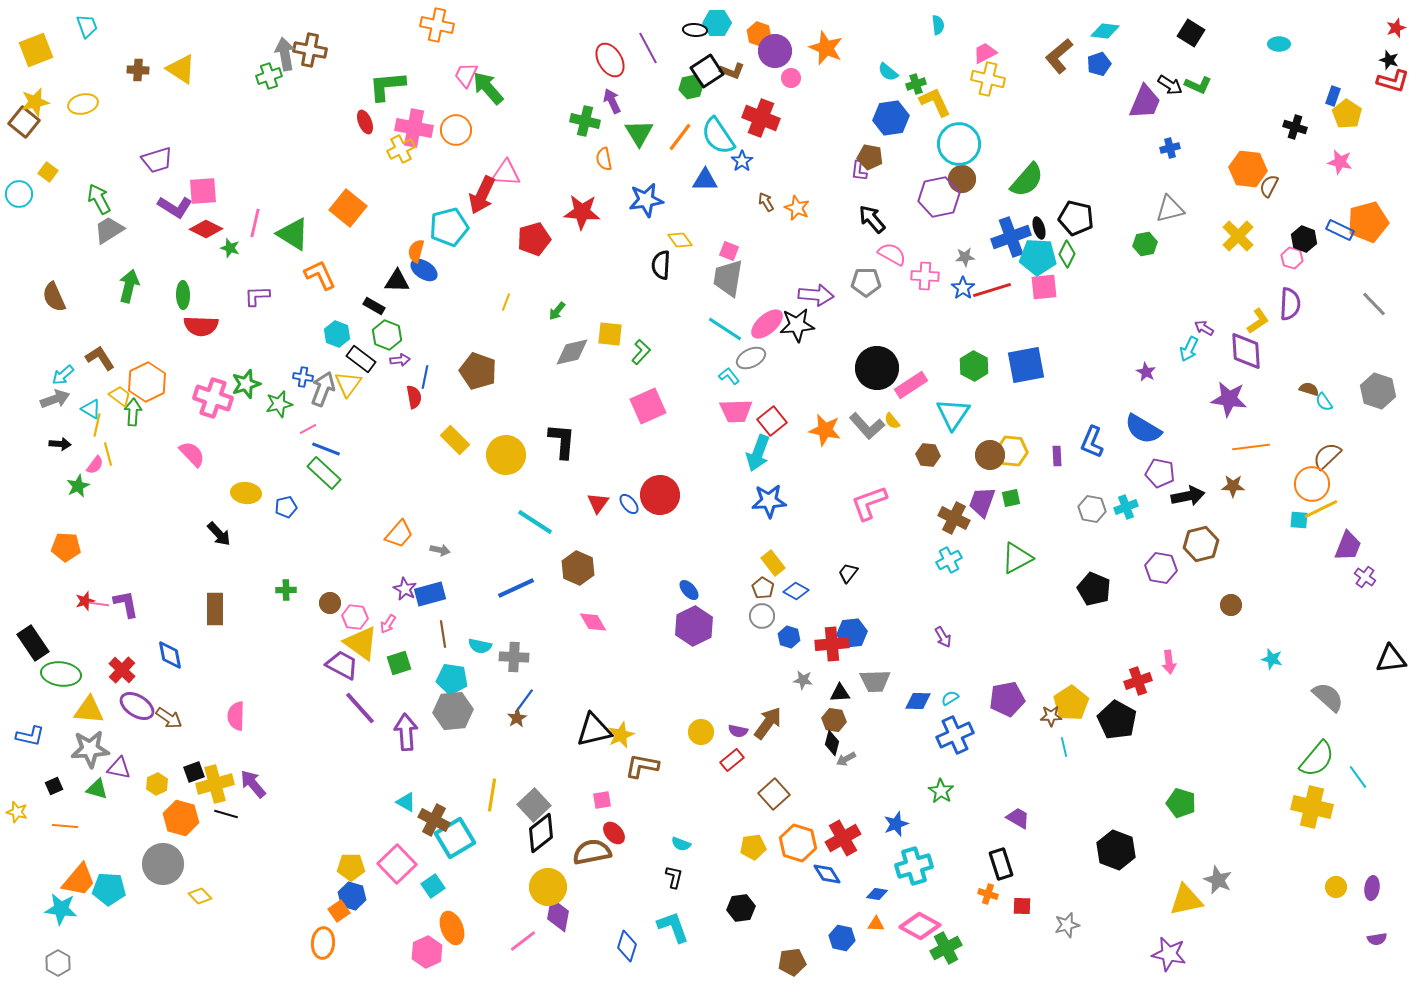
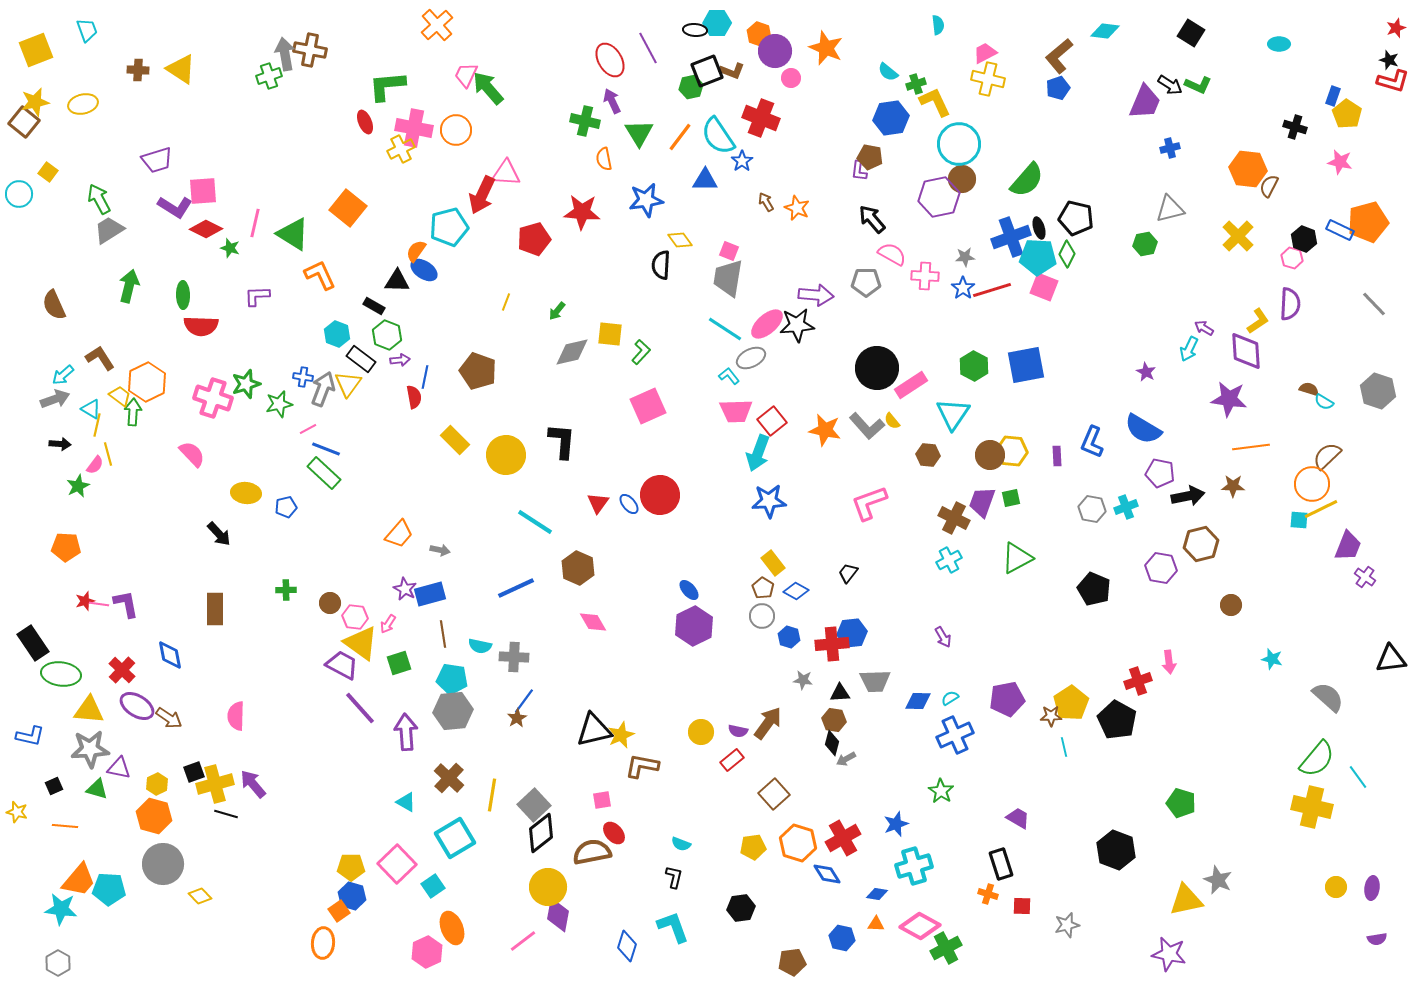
orange cross at (437, 25): rotated 36 degrees clockwise
cyan trapezoid at (87, 26): moved 4 px down
blue pentagon at (1099, 64): moved 41 px left, 24 px down
black square at (707, 71): rotated 12 degrees clockwise
orange semicircle at (416, 251): rotated 20 degrees clockwise
pink square at (1044, 287): rotated 28 degrees clockwise
brown semicircle at (54, 297): moved 8 px down
cyan semicircle at (1324, 402): rotated 24 degrees counterclockwise
orange hexagon at (181, 818): moved 27 px left, 2 px up
brown cross at (434, 820): moved 15 px right, 42 px up; rotated 16 degrees clockwise
